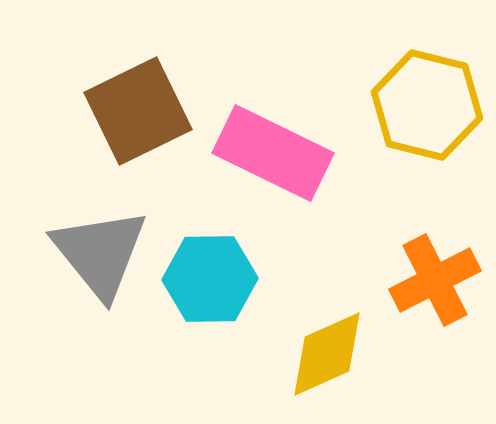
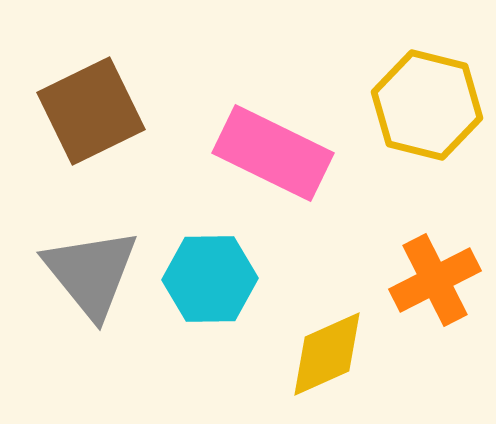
brown square: moved 47 px left
gray triangle: moved 9 px left, 20 px down
